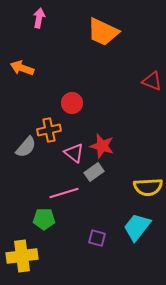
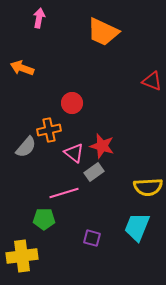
cyan trapezoid: rotated 16 degrees counterclockwise
purple square: moved 5 px left
